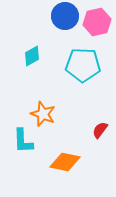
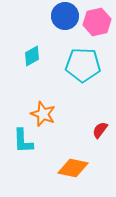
orange diamond: moved 8 px right, 6 px down
